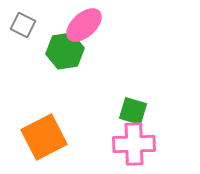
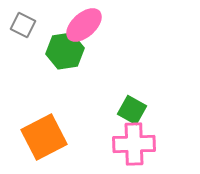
green square: moved 1 px left, 1 px up; rotated 12 degrees clockwise
